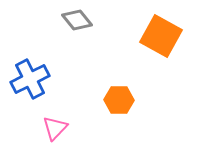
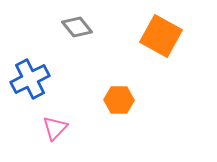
gray diamond: moved 7 px down
